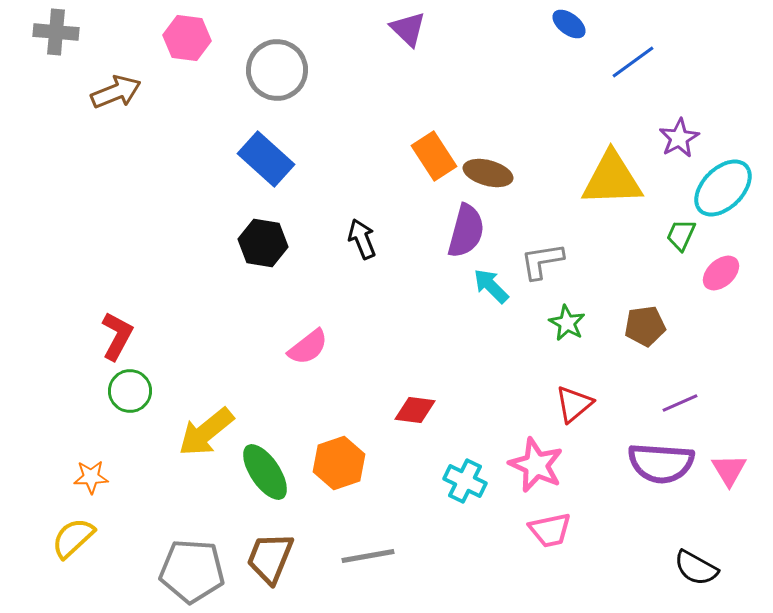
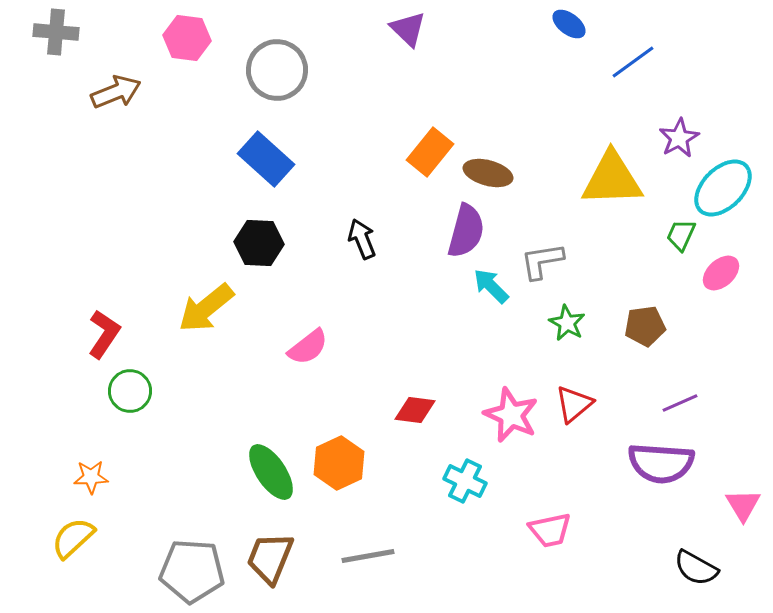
orange rectangle at (434, 156): moved 4 px left, 4 px up; rotated 72 degrees clockwise
black hexagon at (263, 243): moved 4 px left; rotated 6 degrees counterclockwise
red L-shape at (117, 336): moved 13 px left, 2 px up; rotated 6 degrees clockwise
yellow arrow at (206, 432): moved 124 px up
orange hexagon at (339, 463): rotated 6 degrees counterclockwise
pink star at (536, 465): moved 25 px left, 50 px up
pink triangle at (729, 470): moved 14 px right, 35 px down
green ellipse at (265, 472): moved 6 px right
